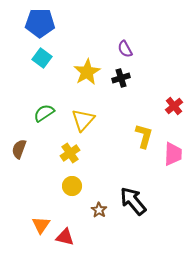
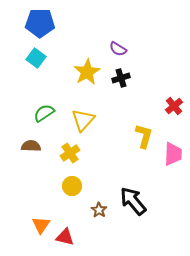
purple semicircle: moved 7 px left; rotated 30 degrees counterclockwise
cyan square: moved 6 px left
brown semicircle: moved 12 px right, 3 px up; rotated 72 degrees clockwise
